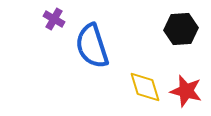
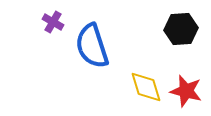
purple cross: moved 1 px left, 3 px down
yellow diamond: moved 1 px right
